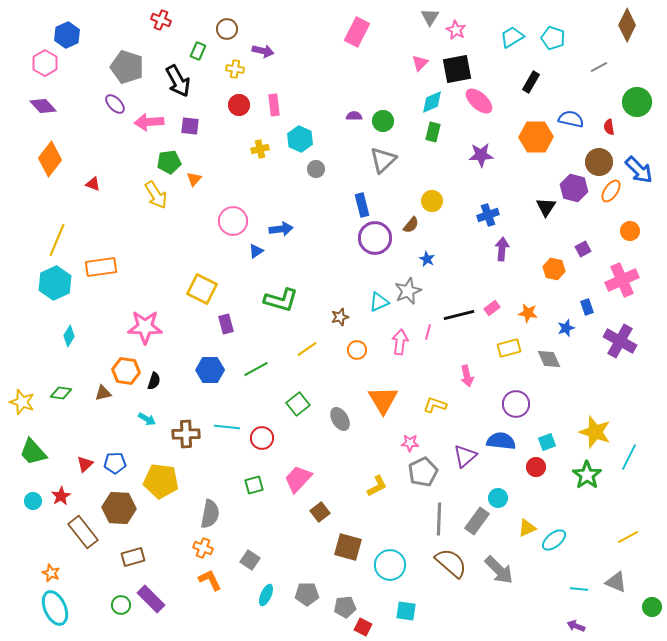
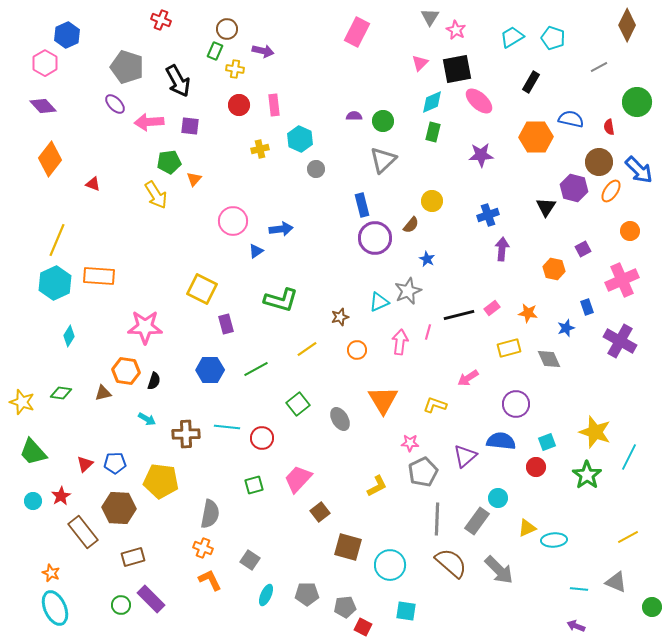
green rectangle at (198, 51): moved 17 px right
orange rectangle at (101, 267): moved 2 px left, 9 px down; rotated 12 degrees clockwise
pink arrow at (467, 376): moved 1 px right, 2 px down; rotated 70 degrees clockwise
gray line at (439, 519): moved 2 px left
cyan ellipse at (554, 540): rotated 35 degrees clockwise
